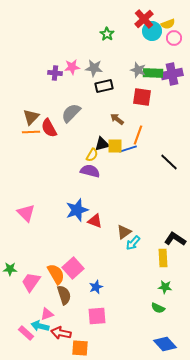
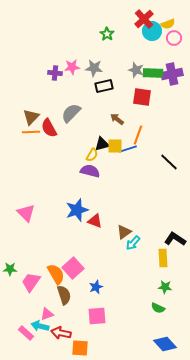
gray star at (138, 70): moved 2 px left
